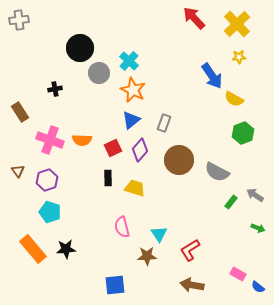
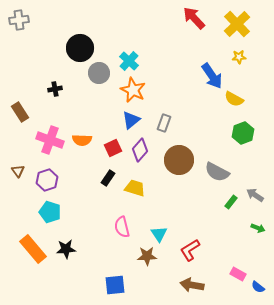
black rectangle: rotated 35 degrees clockwise
